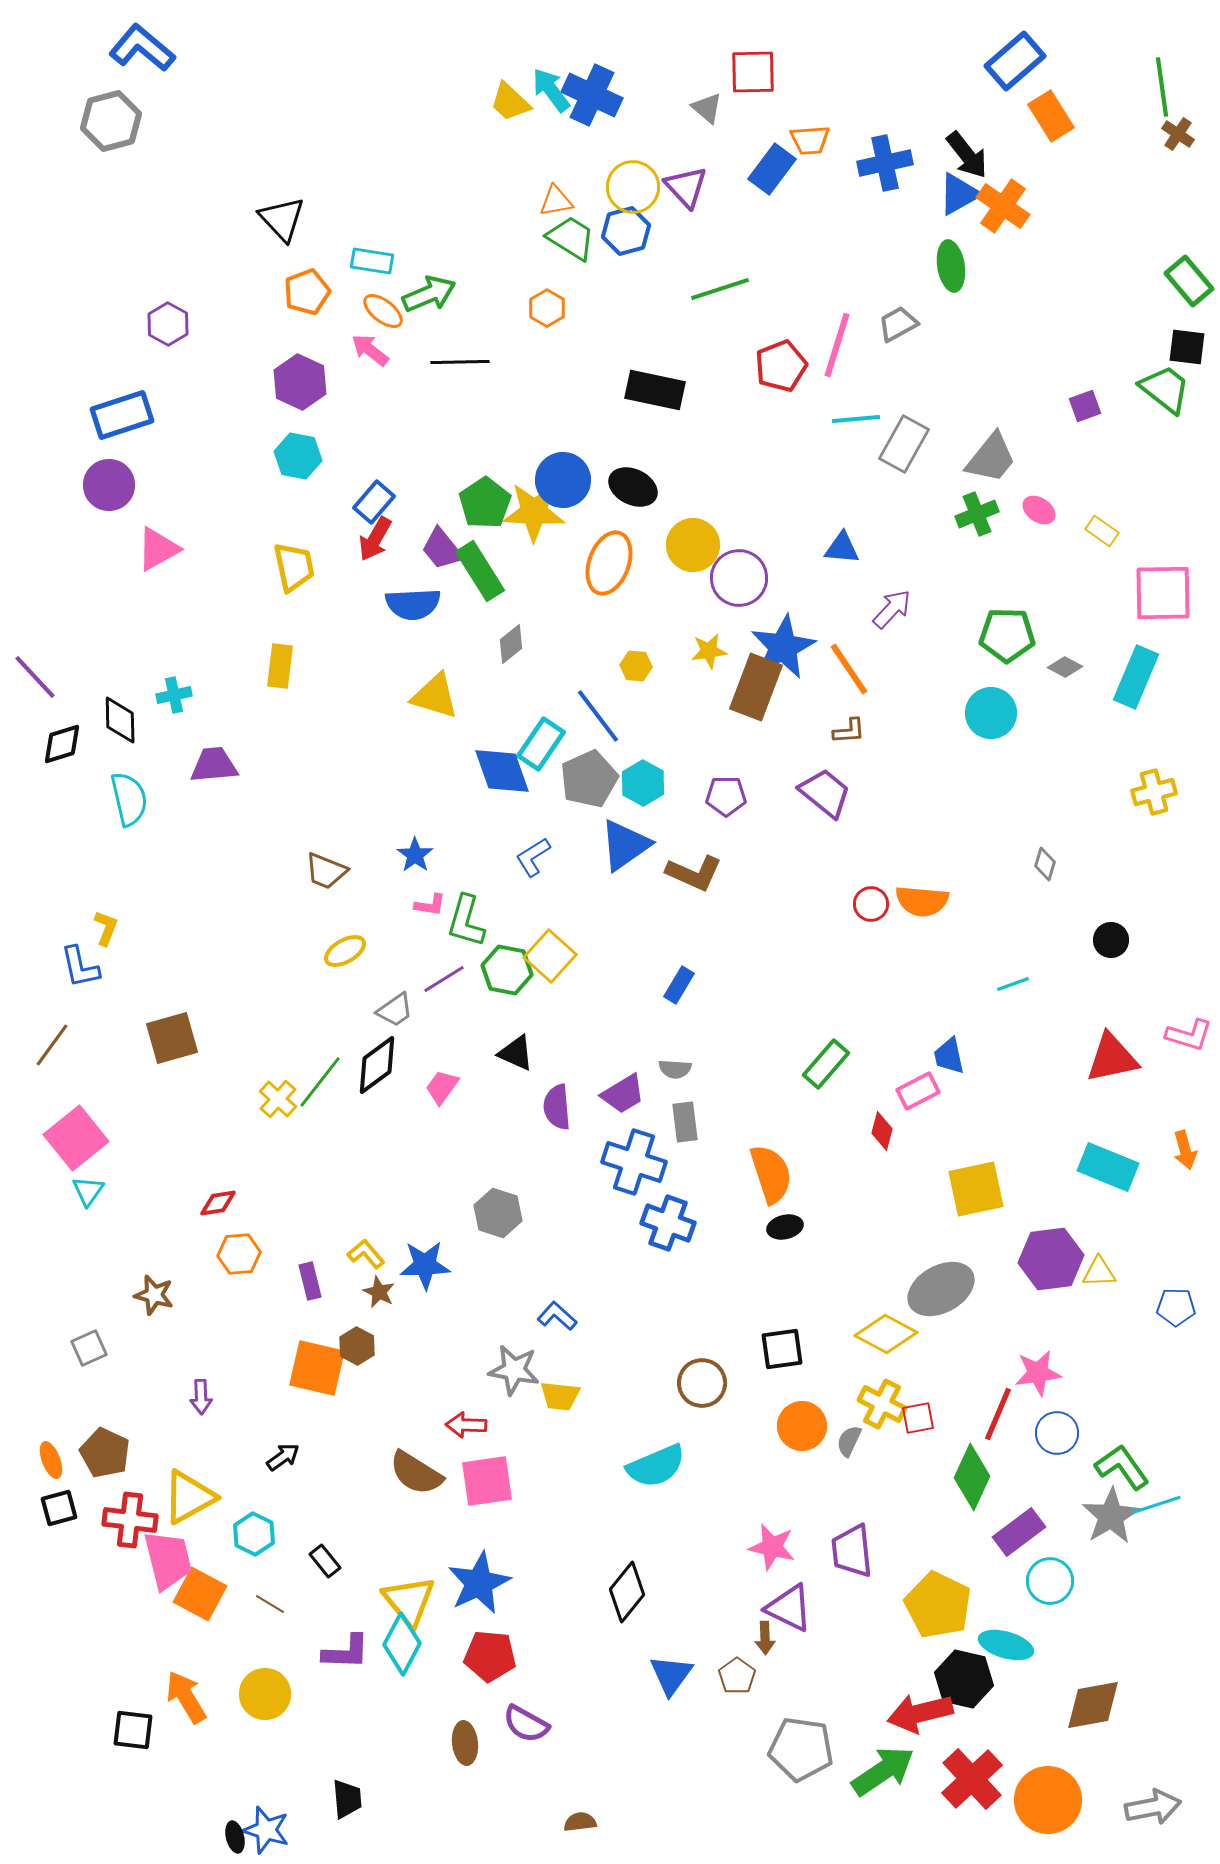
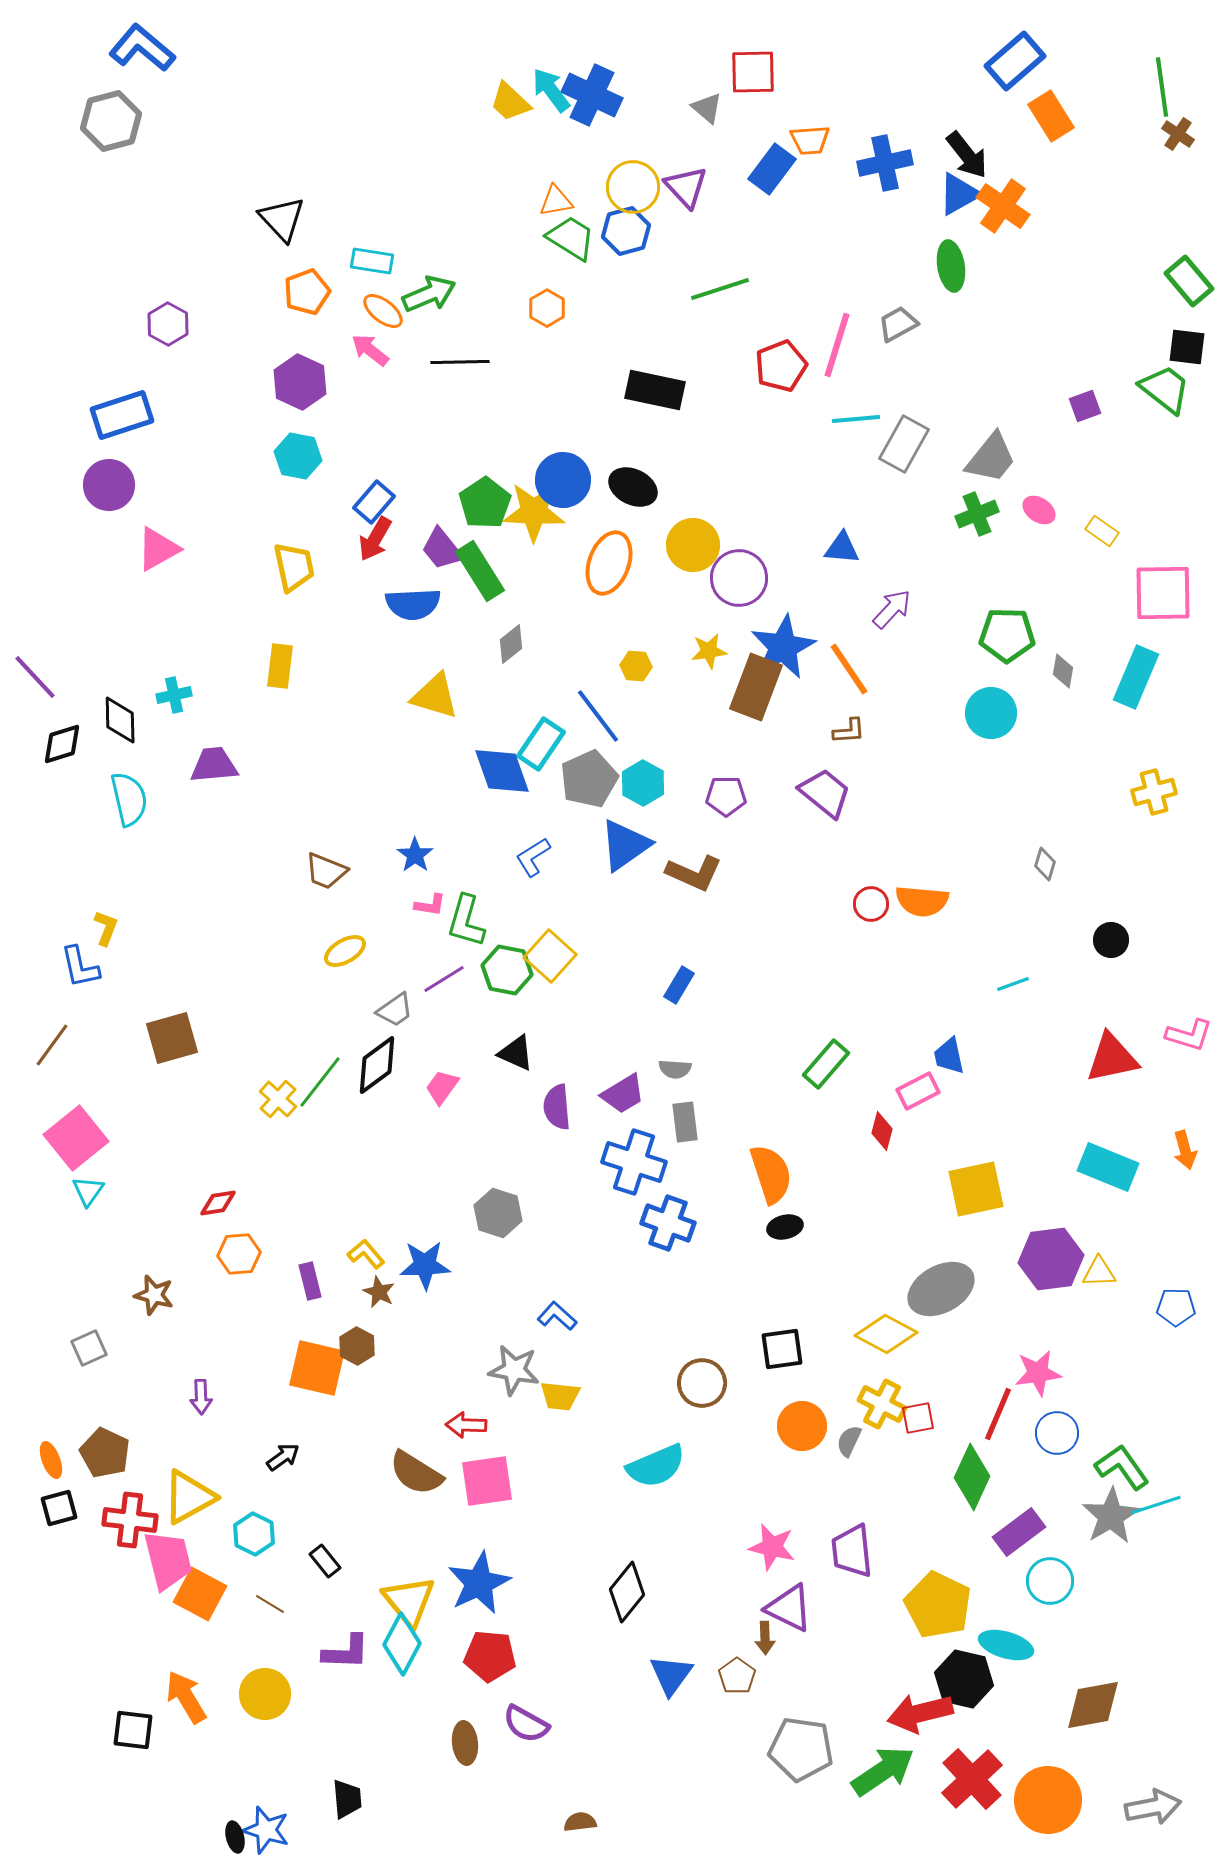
gray diamond at (1065, 667): moved 2 px left, 4 px down; rotated 72 degrees clockwise
